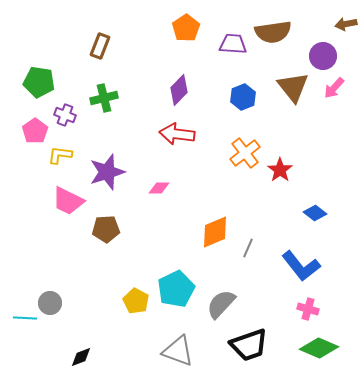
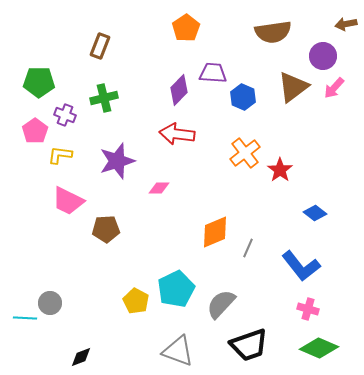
purple trapezoid: moved 20 px left, 29 px down
green pentagon: rotated 8 degrees counterclockwise
brown triangle: rotated 32 degrees clockwise
blue hexagon: rotated 15 degrees counterclockwise
purple star: moved 10 px right, 11 px up
